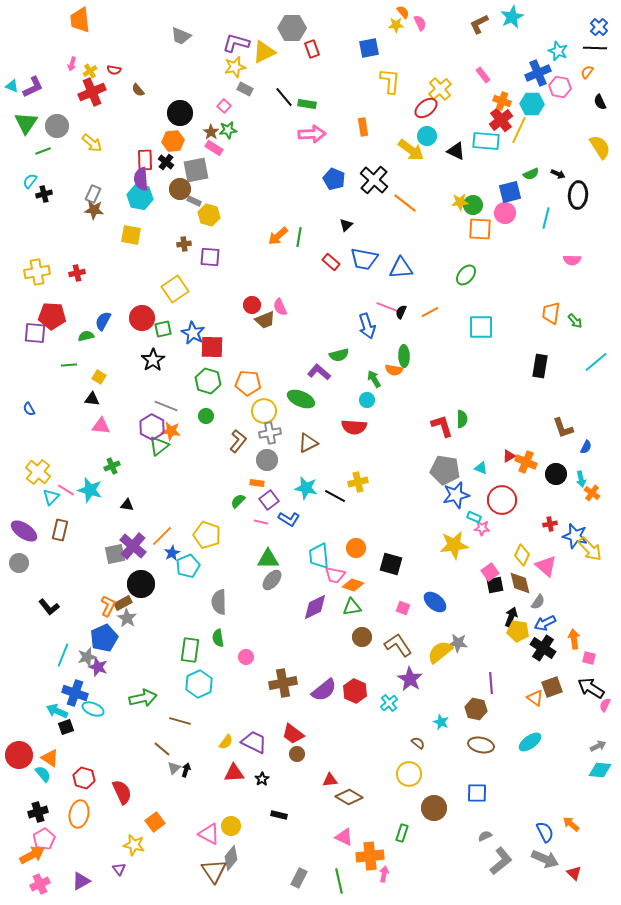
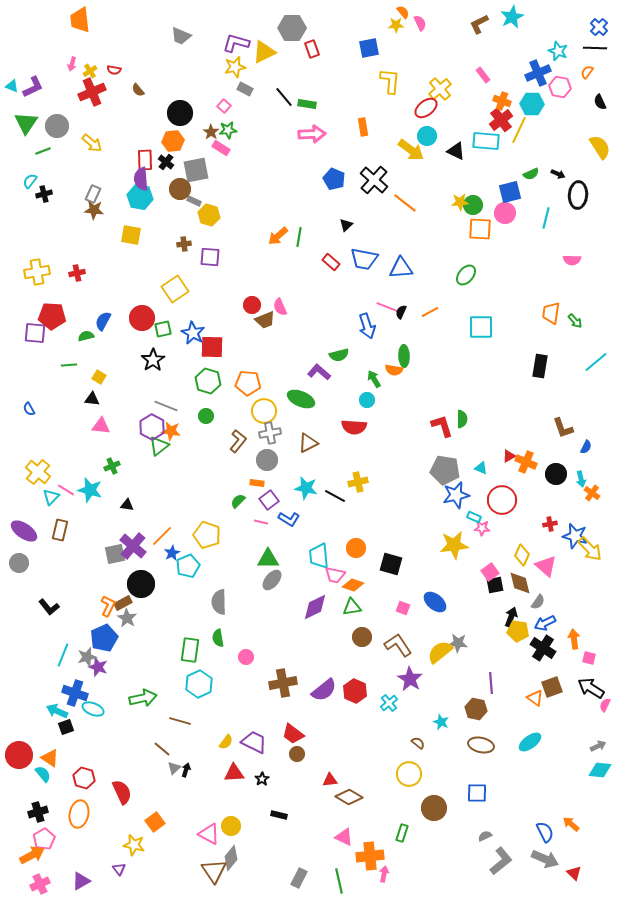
pink rectangle at (214, 148): moved 7 px right
